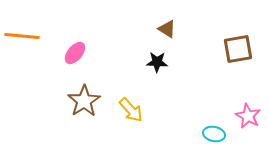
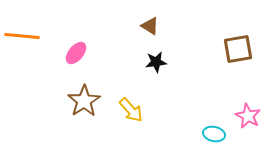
brown triangle: moved 17 px left, 3 px up
pink ellipse: moved 1 px right
black star: moved 1 px left; rotated 10 degrees counterclockwise
